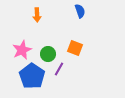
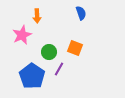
blue semicircle: moved 1 px right, 2 px down
orange arrow: moved 1 px down
pink star: moved 15 px up
green circle: moved 1 px right, 2 px up
